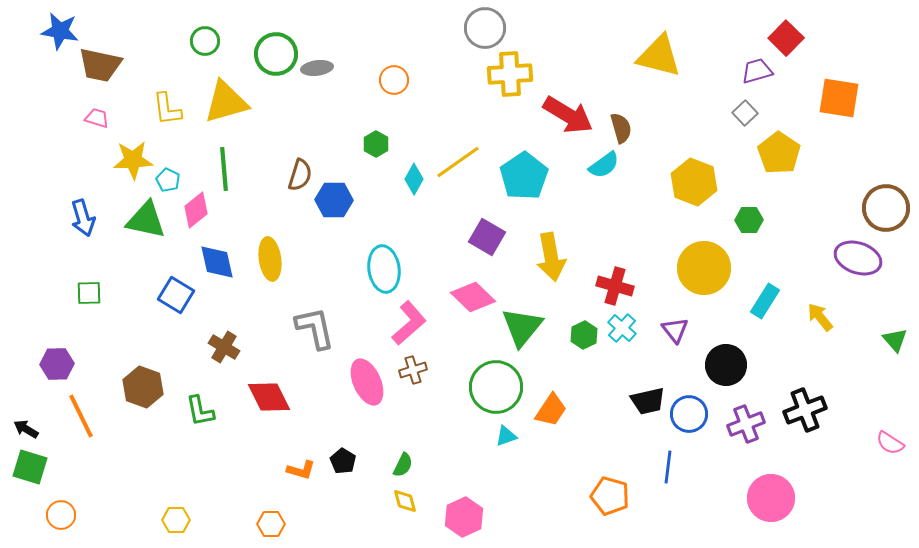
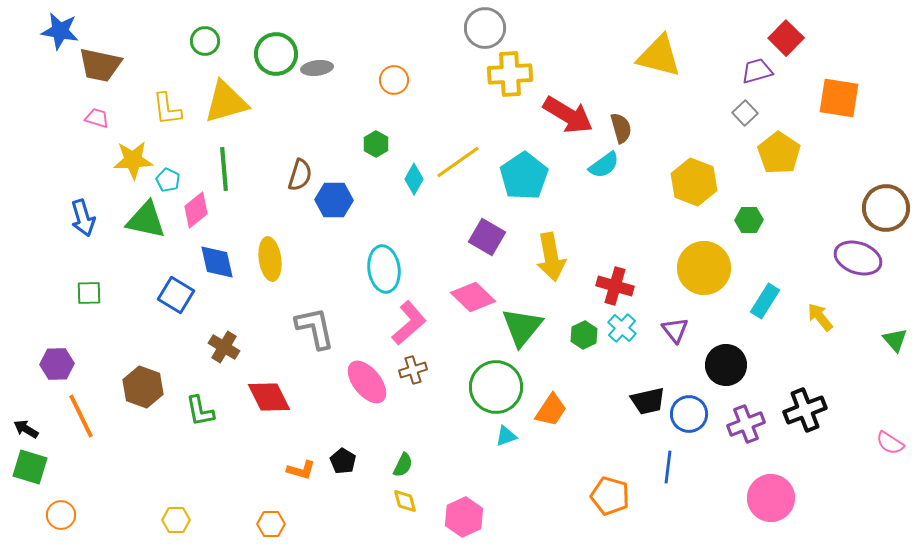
pink ellipse at (367, 382): rotated 15 degrees counterclockwise
